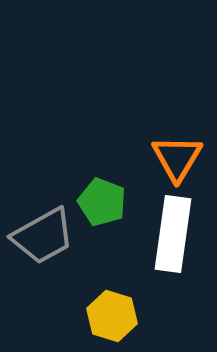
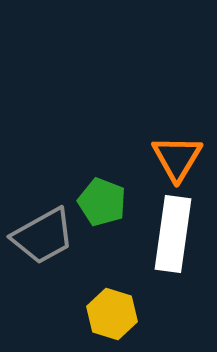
yellow hexagon: moved 2 px up
